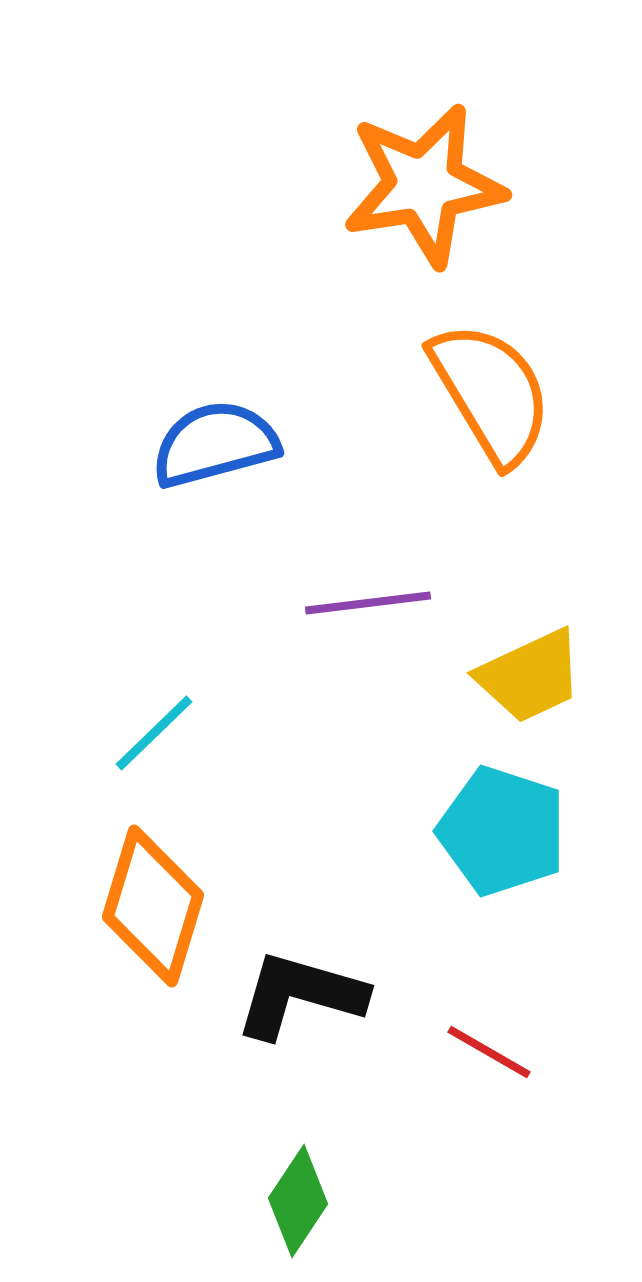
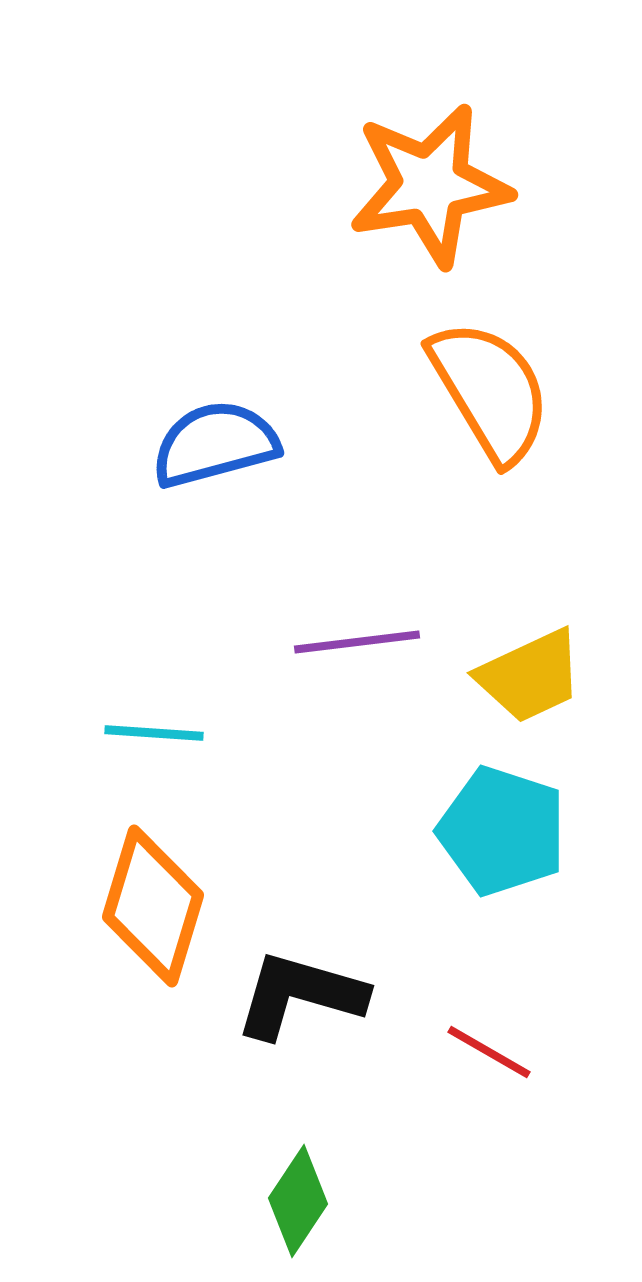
orange star: moved 6 px right
orange semicircle: moved 1 px left, 2 px up
purple line: moved 11 px left, 39 px down
cyan line: rotated 48 degrees clockwise
